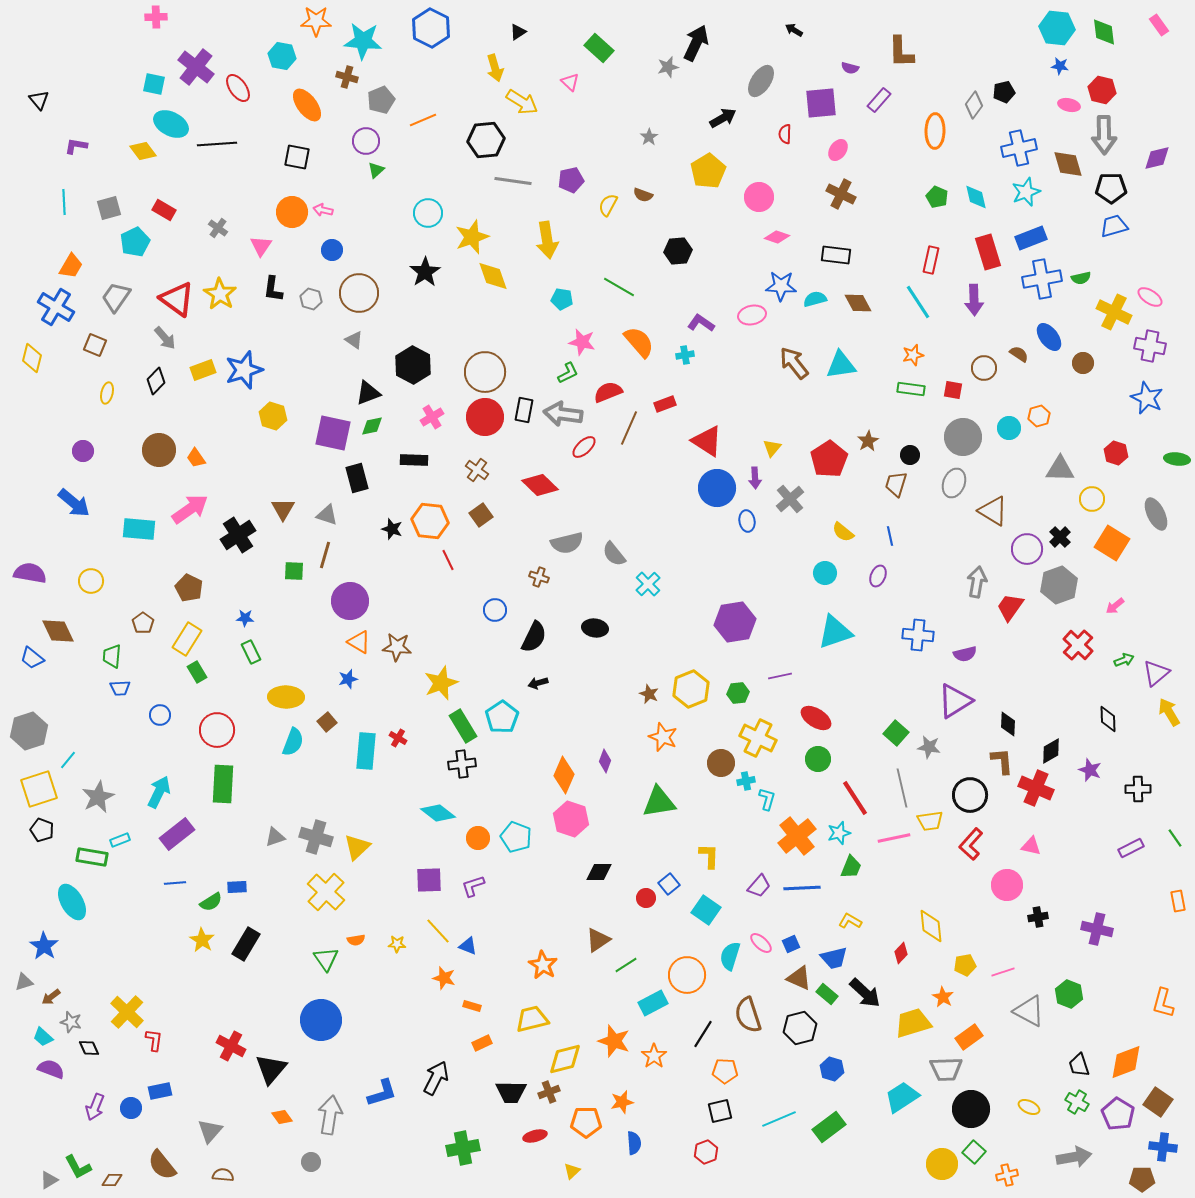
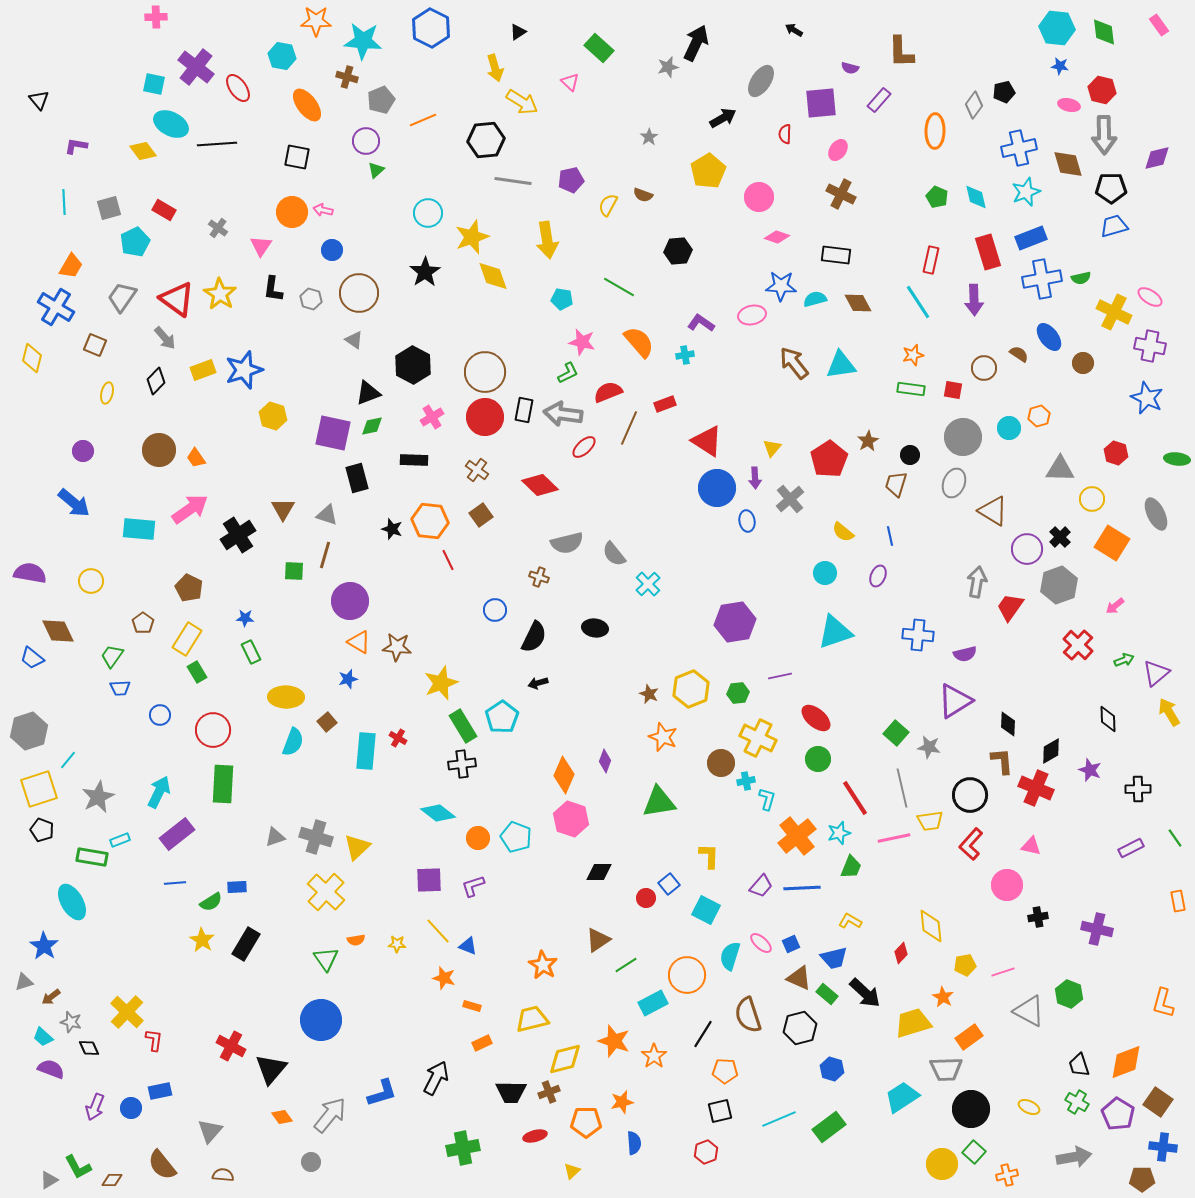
gray trapezoid at (116, 297): moved 6 px right
green trapezoid at (112, 656): rotated 30 degrees clockwise
red ellipse at (816, 718): rotated 8 degrees clockwise
red circle at (217, 730): moved 4 px left
purple trapezoid at (759, 886): moved 2 px right
cyan square at (706, 910): rotated 8 degrees counterclockwise
gray arrow at (330, 1115): rotated 30 degrees clockwise
